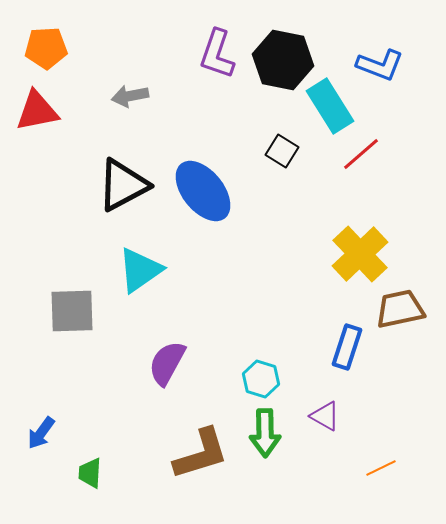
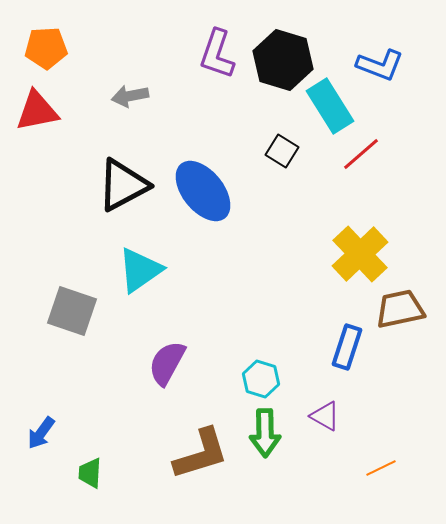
black hexagon: rotated 6 degrees clockwise
gray square: rotated 21 degrees clockwise
